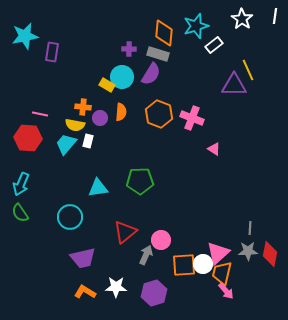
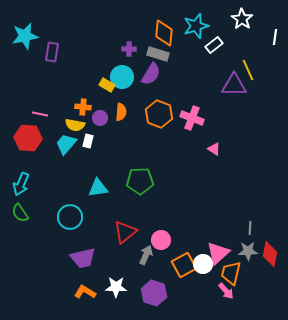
white line at (275, 16): moved 21 px down
orange square at (184, 265): rotated 25 degrees counterclockwise
orange trapezoid at (222, 273): moved 9 px right
purple hexagon at (154, 293): rotated 25 degrees counterclockwise
